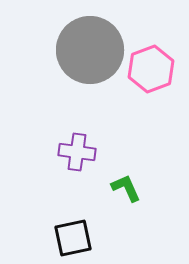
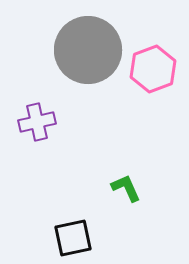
gray circle: moved 2 px left
pink hexagon: moved 2 px right
purple cross: moved 40 px left, 30 px up; rotated 21 degrees counterclockwise
